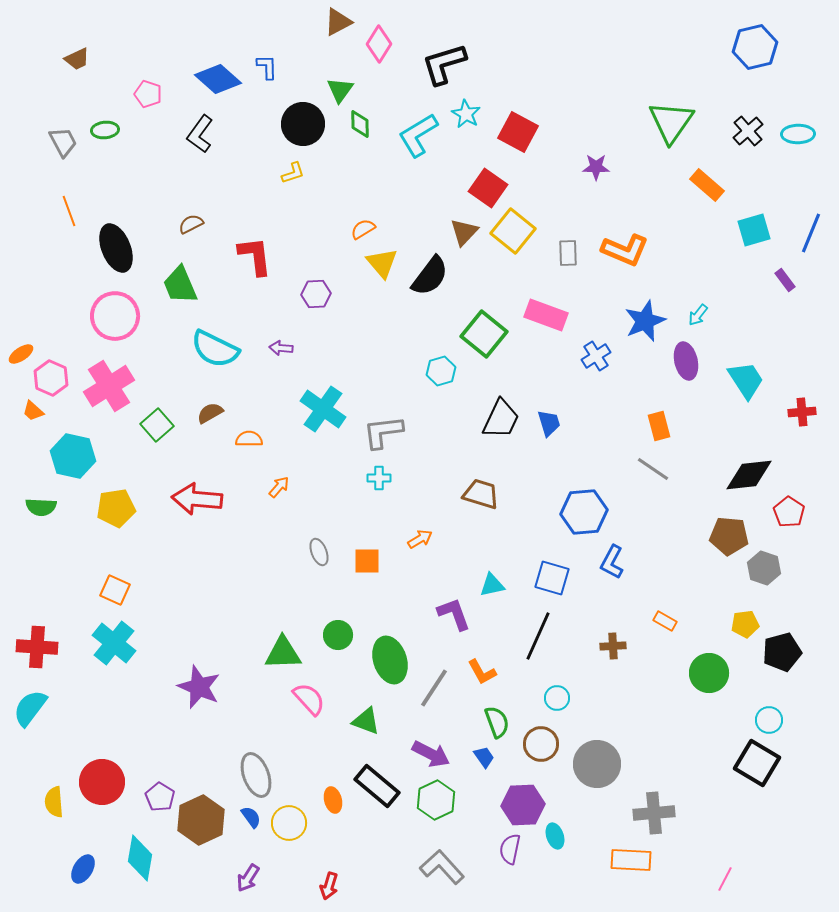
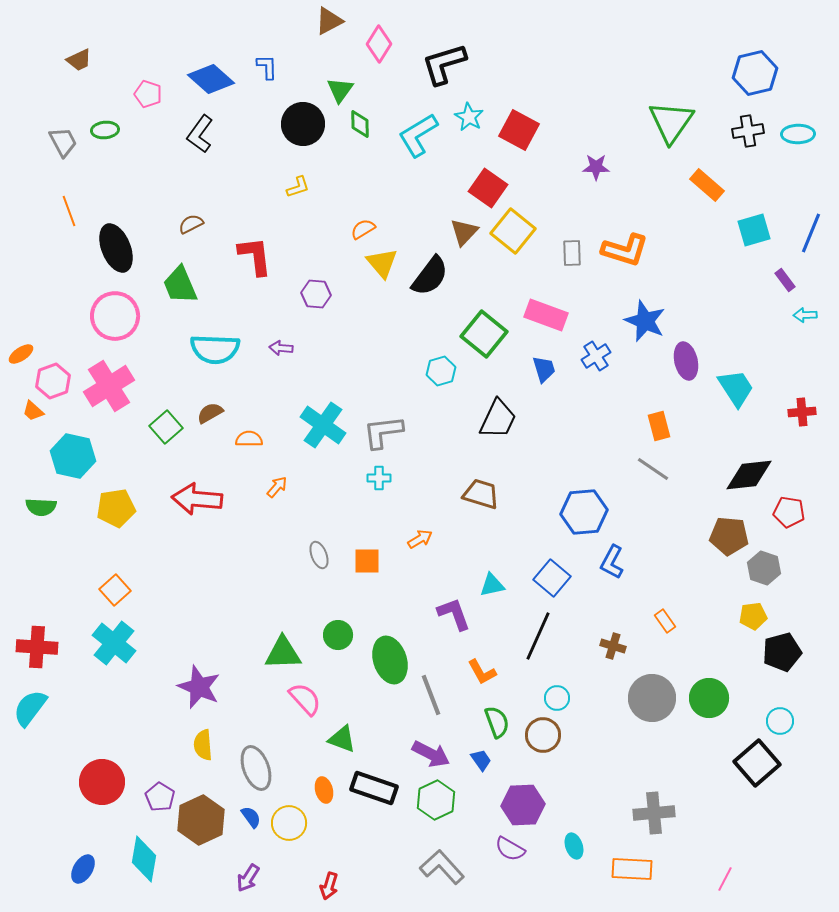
brown triangle at (338, 22): moved 9 px left, 1 px up
blue hexagon at (755, 47): moved 26 px down
brown trapezoid at (77, 59): moved 2 px right, 1 px down
blue diamond at (218, 79): moved 7 px left
cyan star at (466, 114): moved 3 px right, 3 px down
black cross at (748, 131): rotated 32 degrees clockwise
red square at (518, 132): moved 1 px right, 2 px up
yellow L-shape at (293, 173): moved 5 px right, 14 px down
orange L-shape at (625, 250): rotated 6 degrees counterclockwise
gray rectangle at (568, 253): moved 4 px right
purple hexagon at (316, 294): rotated 8 degrees clockwise
cyan arrow at (698, 315): moved 107 px right; rotated 50 degrees clockwise
blue star at (645, 321): rotated 27 degrees counterclockwise
cyan semicircle at (215, 349): rotated 24 degrees counterclockwise
pink hexagon at (51, 378): moved 2 px right, 3 px down; rotated 16 degrees clockwise
cyan trapezoid at (746, 380): moved 10 px left, 8 px down
cyan cross at (323, 409): moved 16 px down
black trapezoid at (501, 419): moved 3 px left
blue trapezoid at (549, 423): moved 5 px left, 54 px up
green square at (157, 425): moved 9 px right, 2 px down
orange arrow at (279, 487): moved 2 px left
red pentagon at (789, 512): rotated 24 degrees counterclockwise
gray ellipse at (319, 552): moved 3 px down
blue square at (552, 578): rotated 24 degrees clockwise
orange square at (115, 590): rotated 24 degrees clockwise
orange rectangle at (665, 621): rotated 25 degrees clockwise
yellow pentagon at (745, 624): moved 8 px right, 8 px up
brown cross at (613, 646): rotated 20 degrees clockwise
green circle at (709, 673): moved 25 px down
gray line at (434, 688): moved 3 px left, 7 px down; rotated 54 degrees counterclockwise
pink semicircle at (309, 699): moved 4 px left
cyan circle at (769, 720): moved 11 px right, 1 px down
green triangle at (366, 721): moved 24 px left, 18 px down
brown circle at (541, 744): moved 2 px right, 9 px up
blue trapezoid at (484, 757): moved 3 px left, 3 px down
black square at (757, 763): rotated 18 degrees clockwise
gray circle at (597, 764): moved 55 px right, 66 px up
gray ellipse at (256, 775): moved 7 px up
black rectangle at (377, 786): moved 3 px left, 2 px down; rotated 21 degrees counterclockwise
orange ellipse at (333, 800): moved 9 px left, 10 px up
yellow semicircle at (54, 802): moved 149 px right, 57 px up
cyan ellipse at (555, 836): moved 19 px right, 10 px down
purple semicircle at (510, 849): rotated 72 degrees counterclockwise
cyan diamond at (140, 858): moved 4 px right, 1 px down
orange rectangle at (631, 860): moved 1 px right, 9 px down
